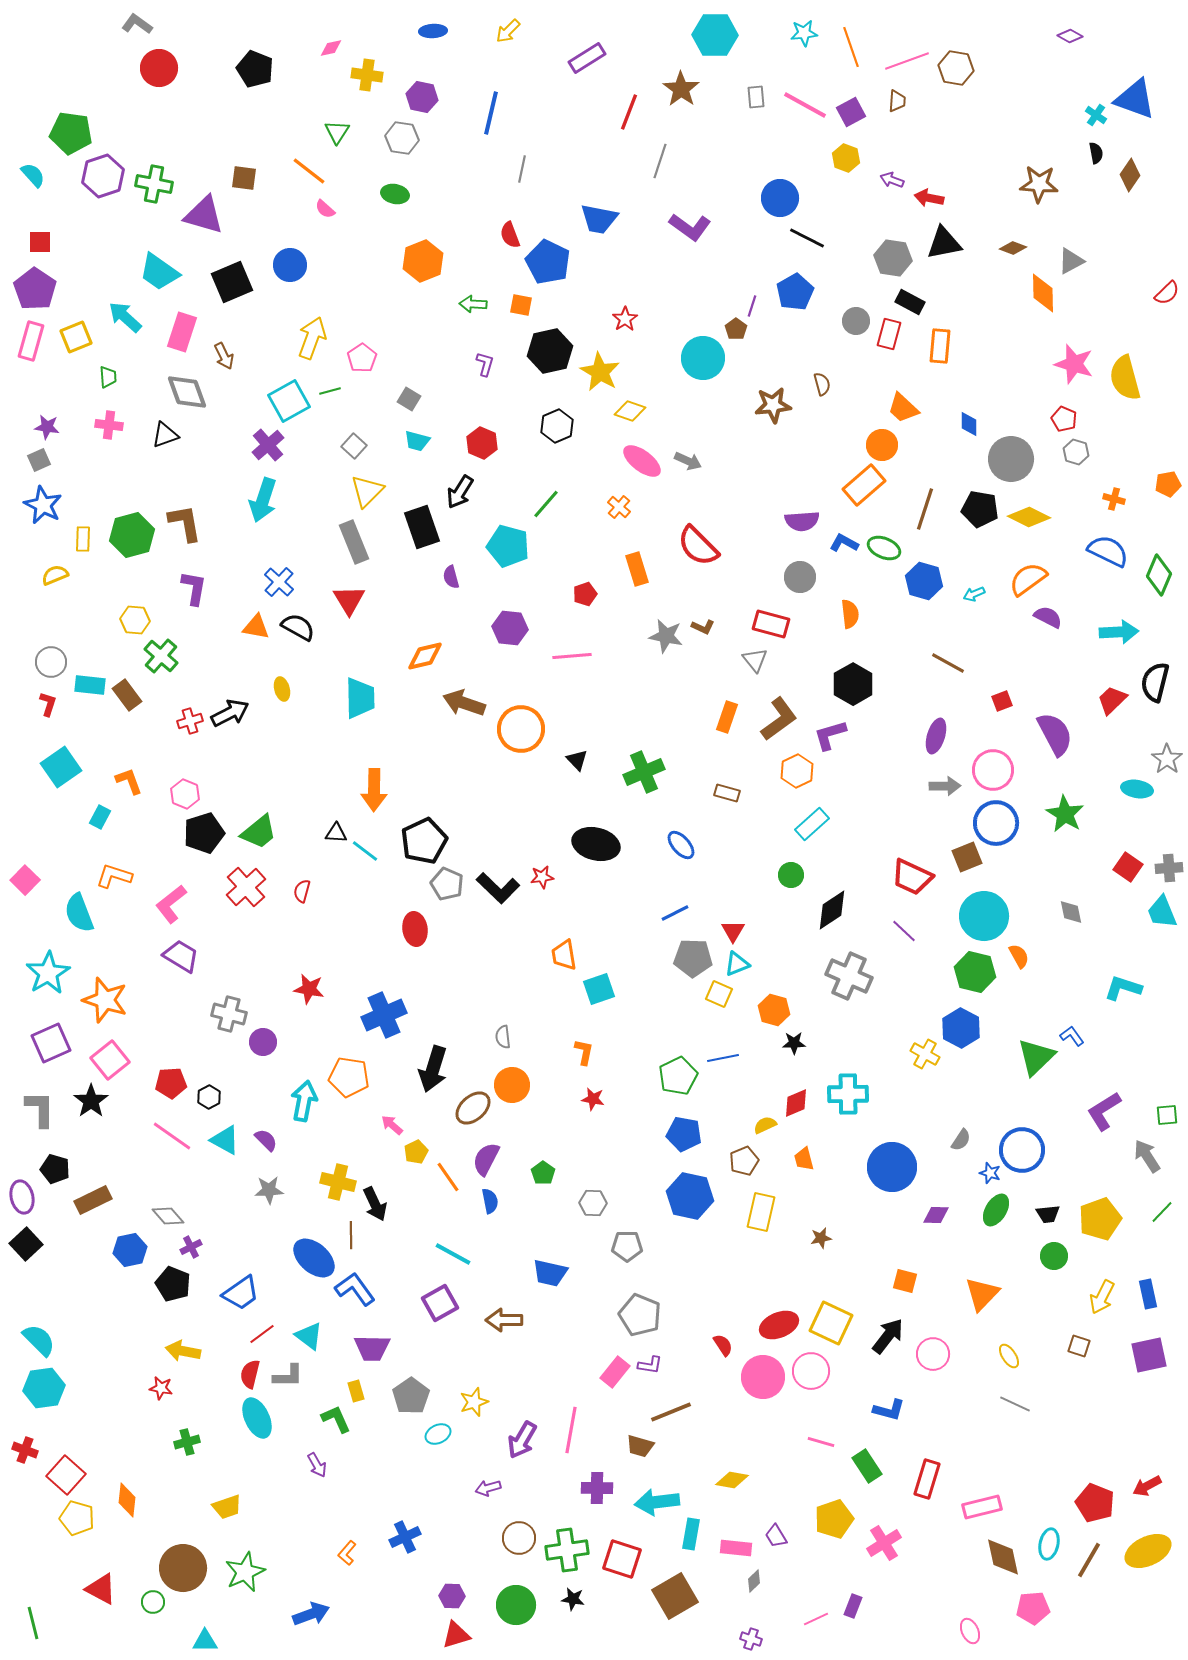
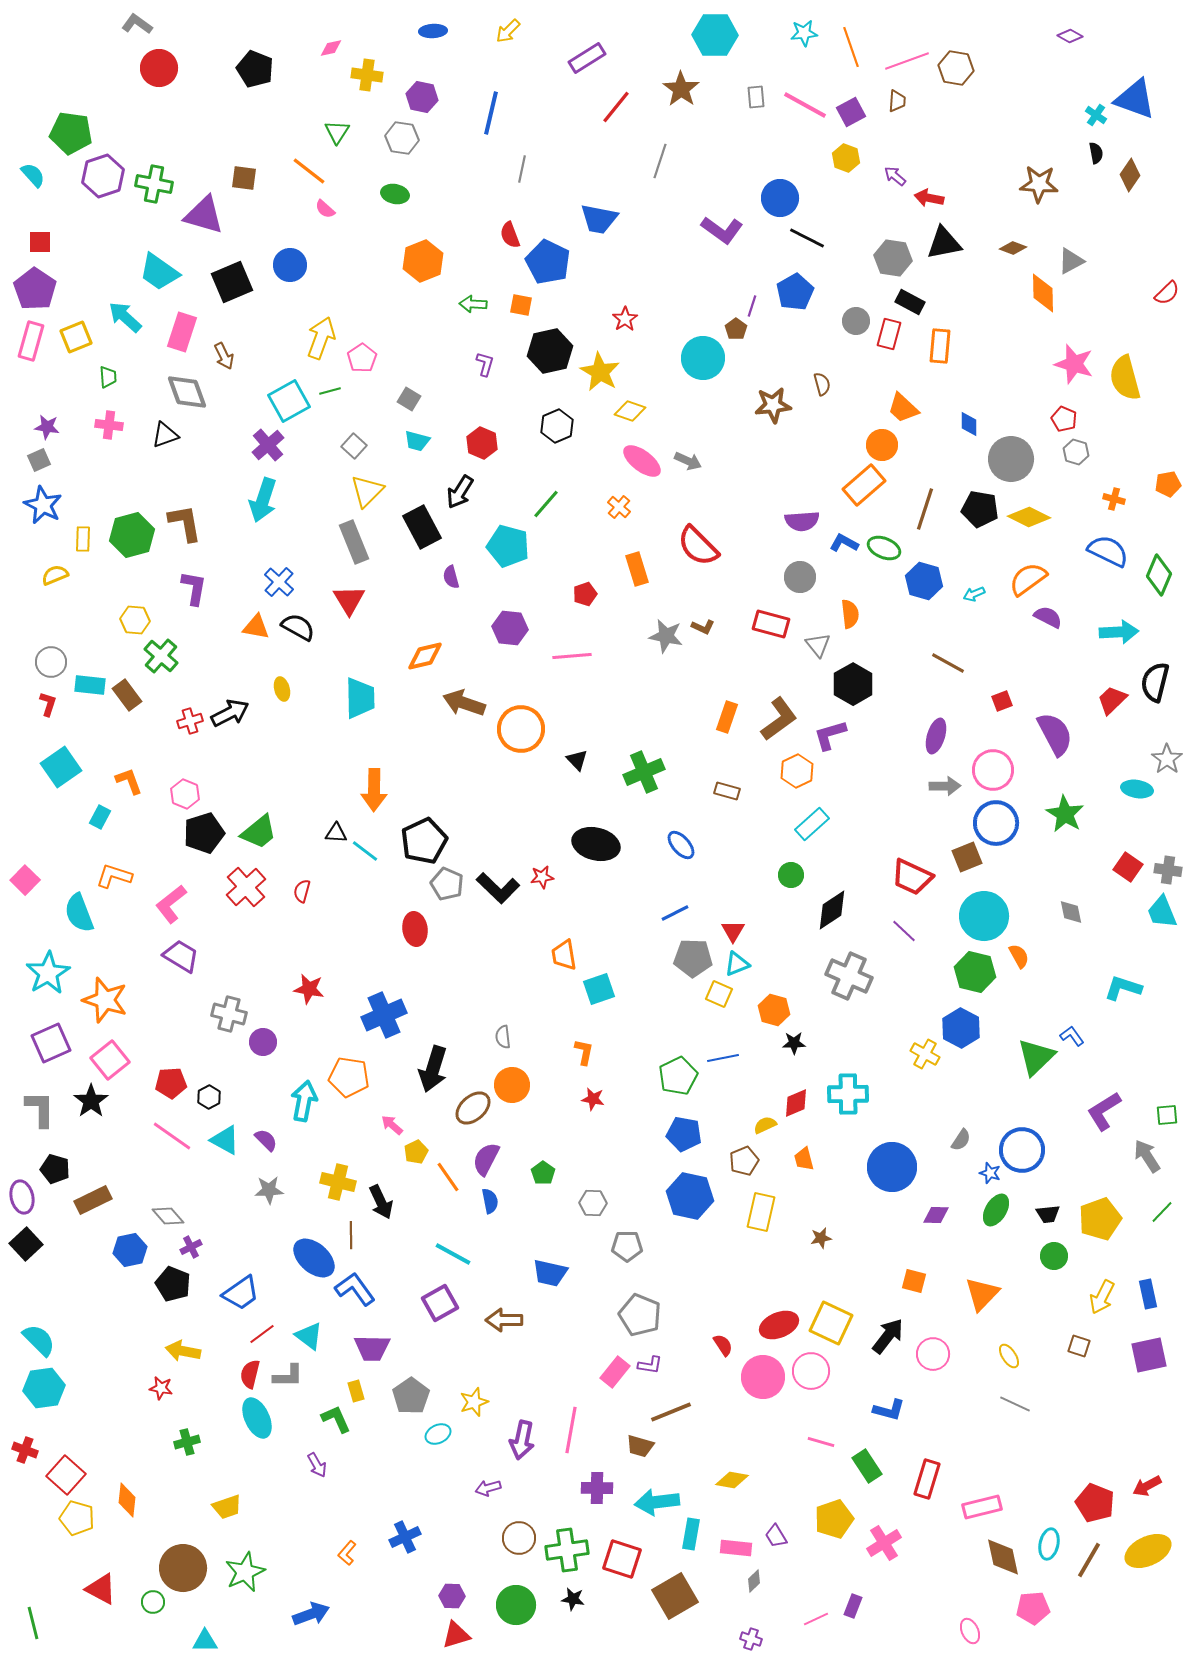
red line at (629, 112): moved 13 px left, 5 px up; rotated 18 degrees clockwise
purple arrow at (892, 180): moved 3 px right, 4 px up; rotated 20 degrees clockwise
purple L-shape at (690, 227): moved 32 px right, 3 px down
yellow arrow at (312, 338): moved 9 px right
black rectangle at (422, 527): rotated 9 degrees counterclockwise
gray triangle at (755, 660): moved 63 px right, 15 px up
brown rectangle at (727, 793): moved 2 px up
gray cross at (1169, 868): moved 1 px left, 2 px down; rotated 12 degrees clockwise
black arrow at (375, 1204): moved 6 px right, 2 px up
orange square at (905, 1281): moved 9 px right
purple arrow at (522, 1440): rotated 18 degrees counterclockwise
